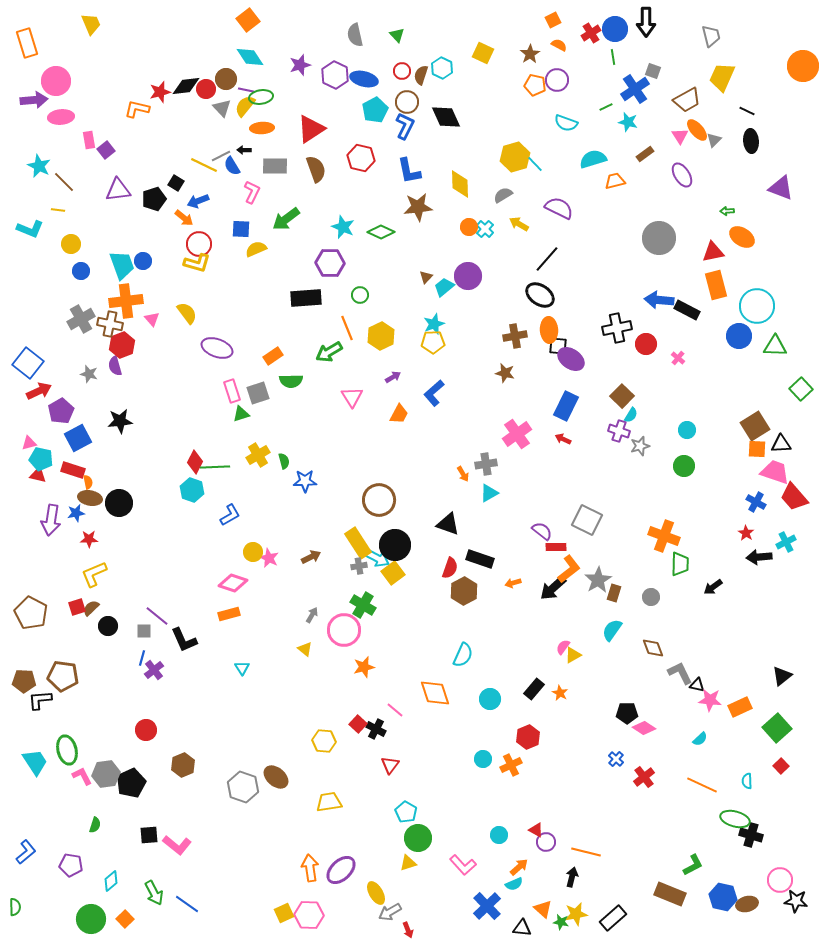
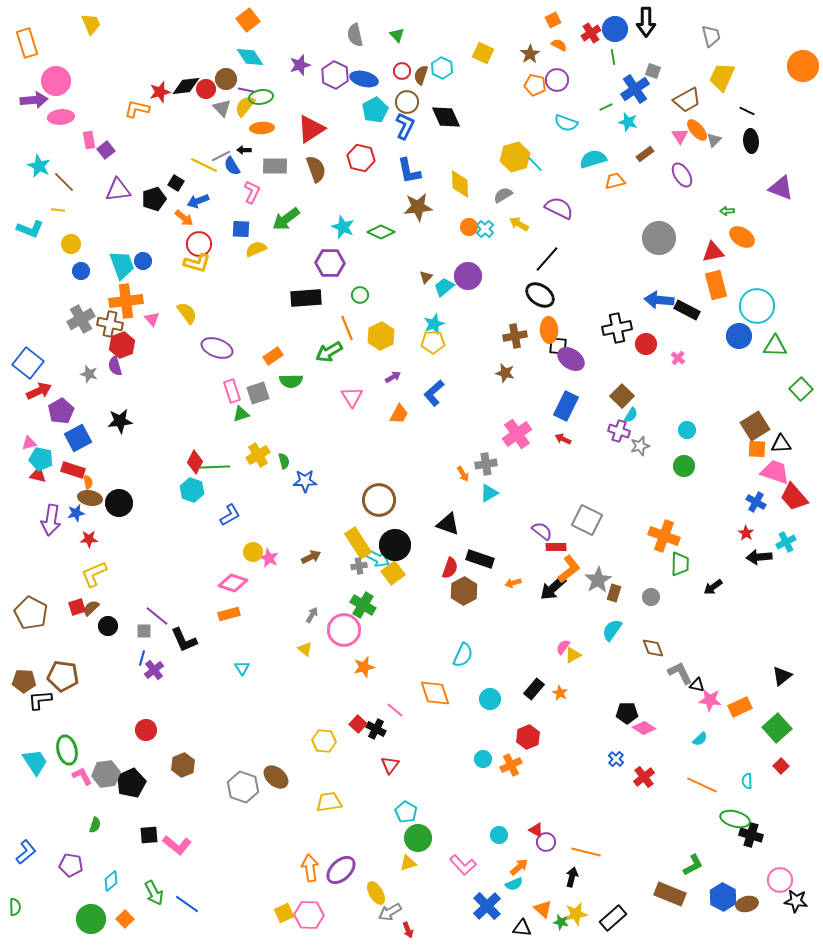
blue hexagon at (723, 897): rotated 16 degrees clockwise
